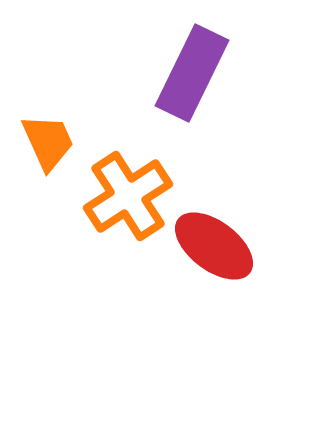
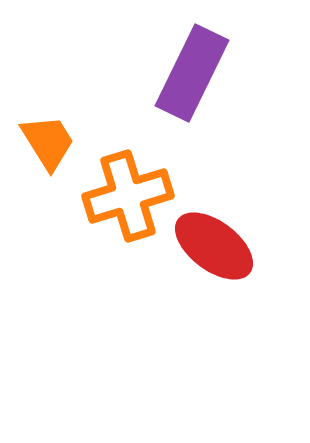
orange trapezoid: rotated 8 degrees counterclockwise
orange cross: rotated 16 degrees clockwise
